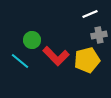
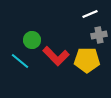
yellow pentagon: rotated 15 degrees clockwise
